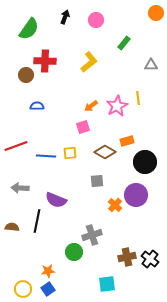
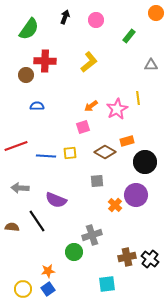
green rectangle: moved 5 px right, 7 px up
pink star: moved 3 px down
black line: rotated 45 degrees counterclockwise
